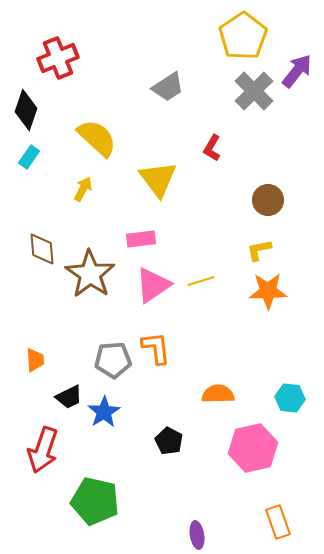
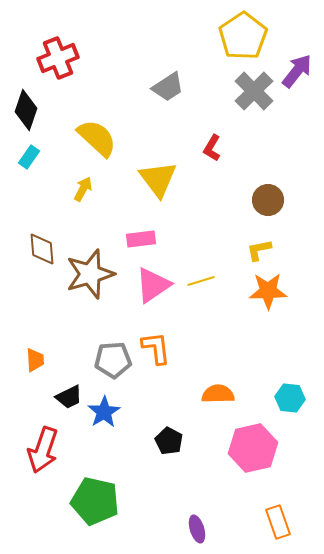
brown star: rotated 21 degrees clockwise
purple ellipse: moved 6 px up; rotated 8 degrees counterclockwise
